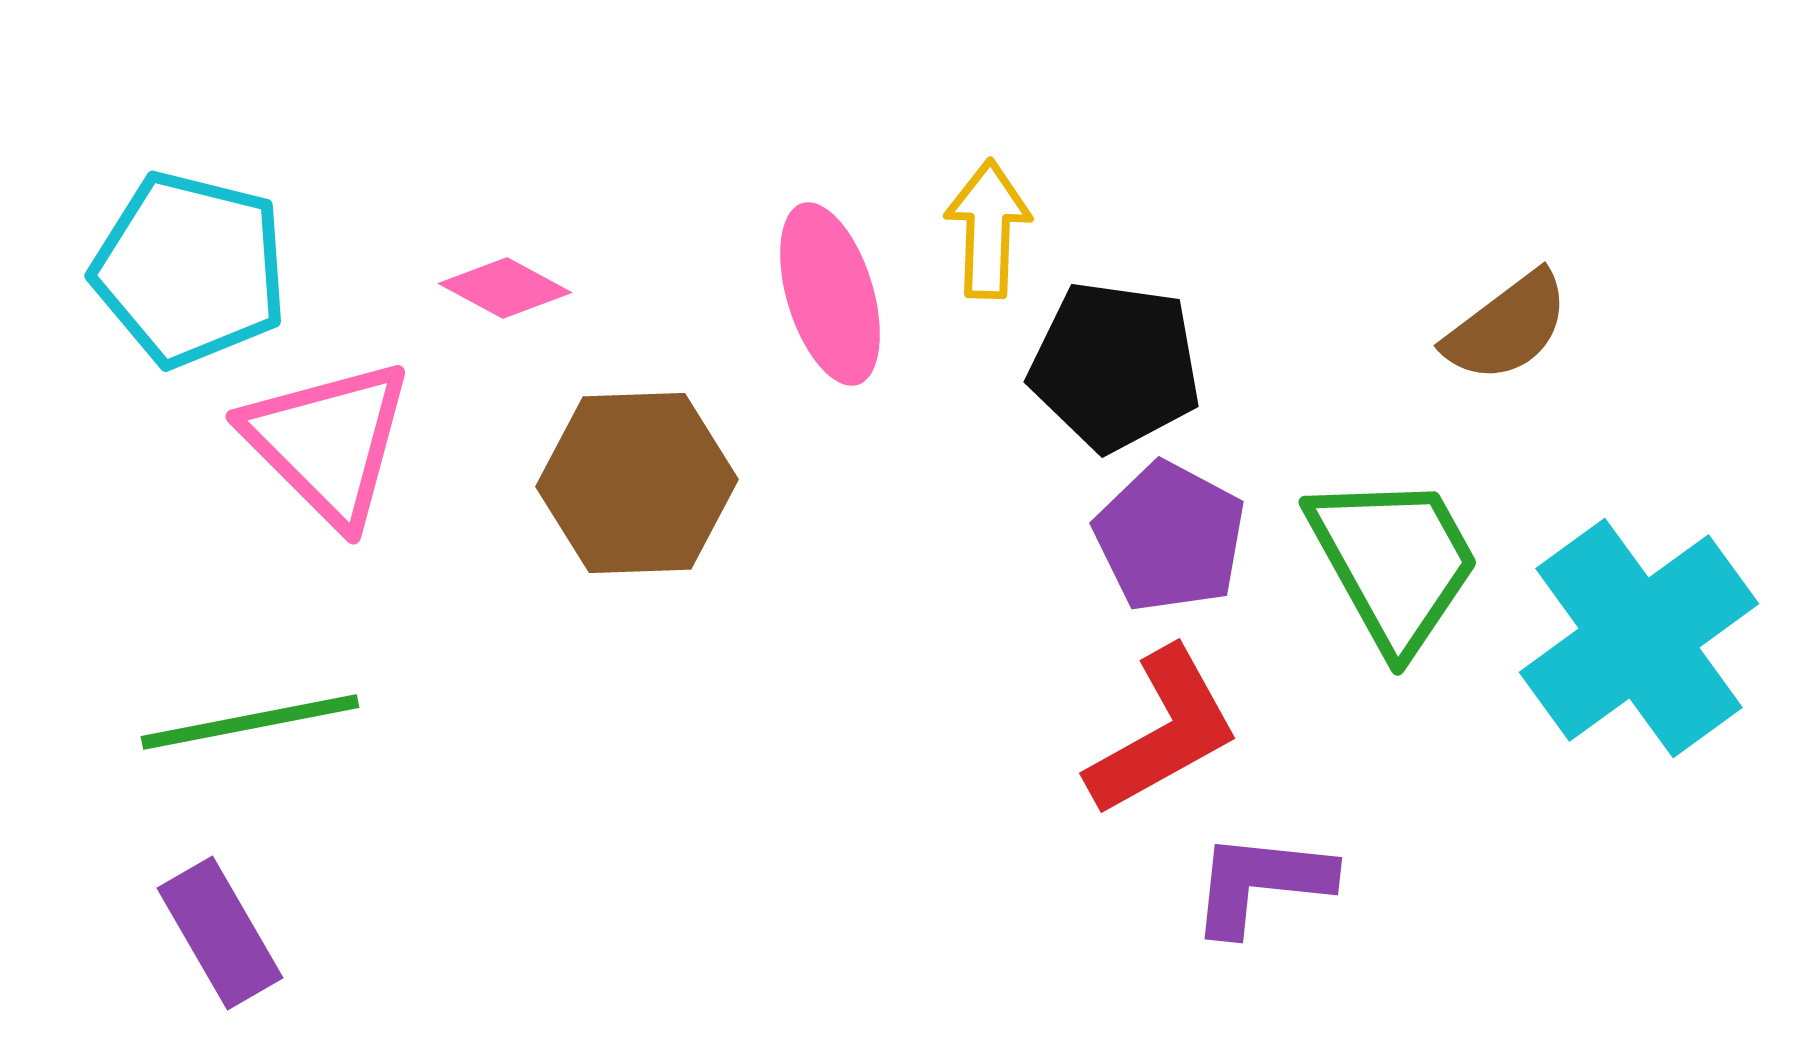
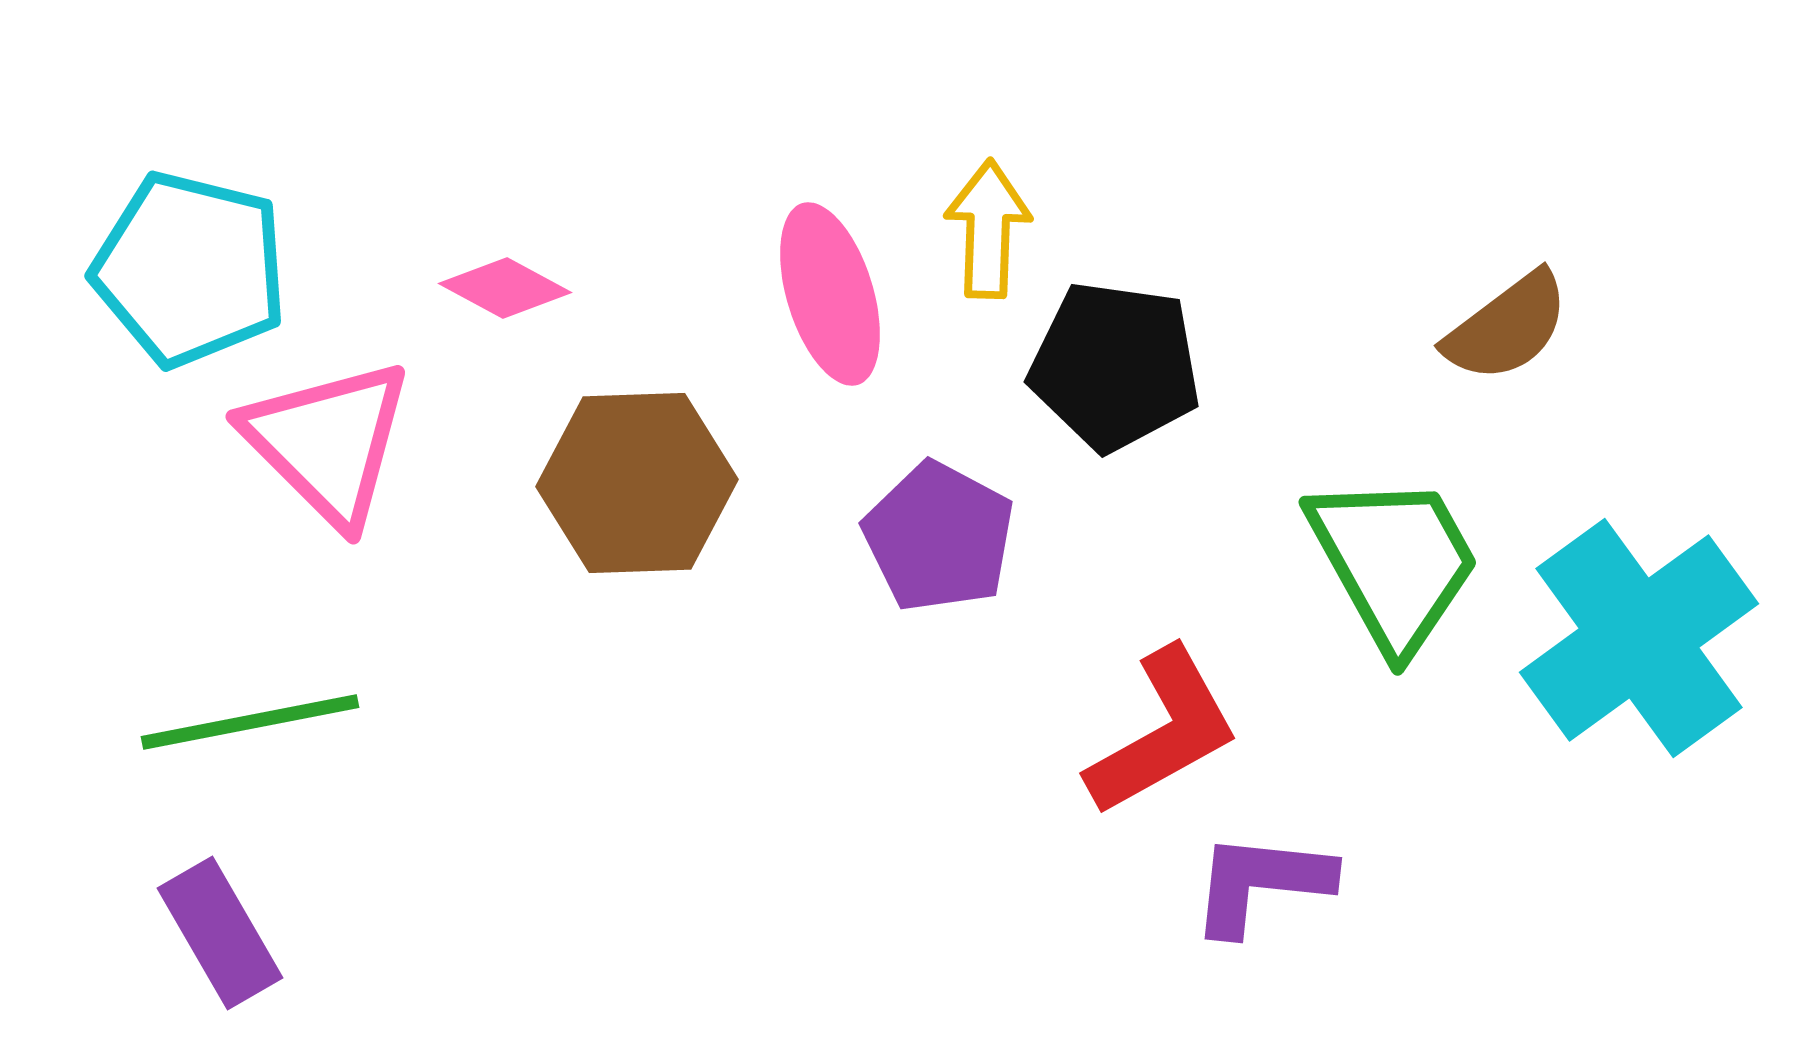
purple pentagon: moved 231 px left
